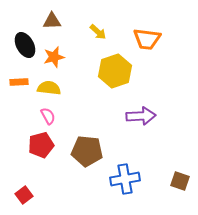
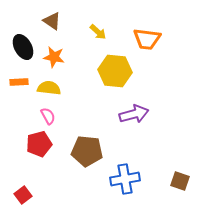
brown triangle: rotated 36 degrees clockwise
black ellipse: moved 2 px left, 2 px down
orange star: rotated 25 degrees clockwise
yellow hexagon: rotated 24 degrees clockwise
purple arrow: moved 7 px left, 2 px up; rotated 12 degrees counterclockwise
red pentagon: moved 2 px left, 1 px up
red square: moved 1 px left
